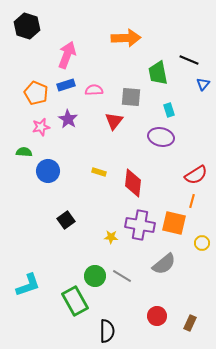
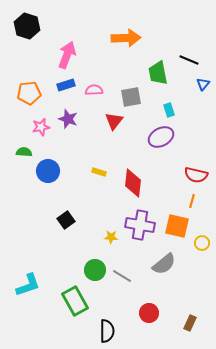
orange pentagon: moved 7 px left; rotated 30 degrees counterclockwise
gray square: rotated 15 degrees counterclockwise
purple star: rotated 12 degrees counterclockwise
purple ellipse: rotated 40 degrees counterclockwise
red semicircle: rotated 45 degrees clockwise
orange square: moved 3 px right, 3 px down
green circle: moved 6 px up
red circle: moved 8 px left, 3 px up
